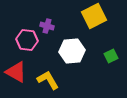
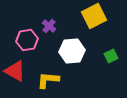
purple cross: moved 2 px right; rotated 24 degrees clockwise
pink hexagon: rotated 15 degrees counterclockwise
red triangle: moved 1 px left, 1 px up
yellow L-shape: rotated 55 degrees counterclockwise
